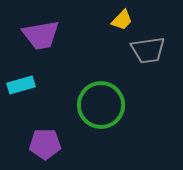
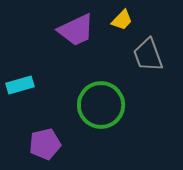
purple trapezoid: moved 35 px right, 5 px up; rotated 15 degrees counterclockwise
gray trapezoid: moved 5 px down; rotated 78 degrees clockwise
cyan rectangle: moved 1 px left
purple pentagon: rotated 12 degrees counterclockwise
